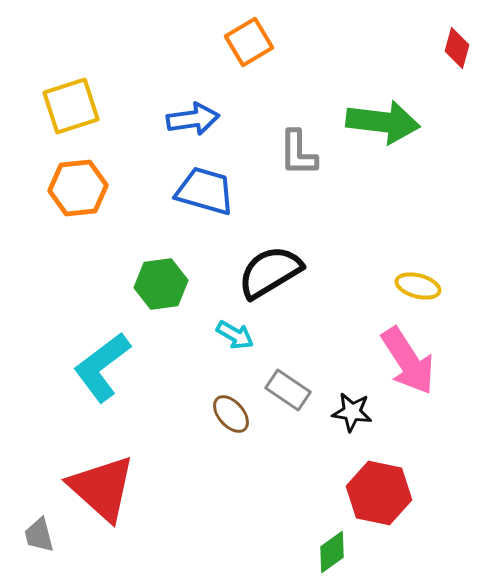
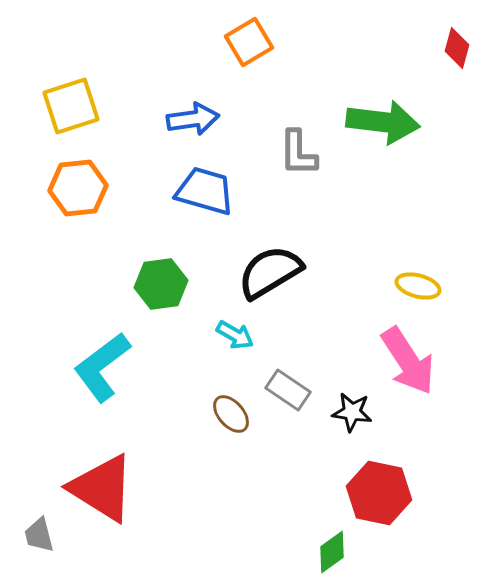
red triangle: rotated 10 degrees counterclockwise
